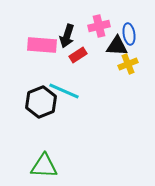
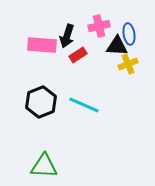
cyan line: moved 20 px right, 14 px down
